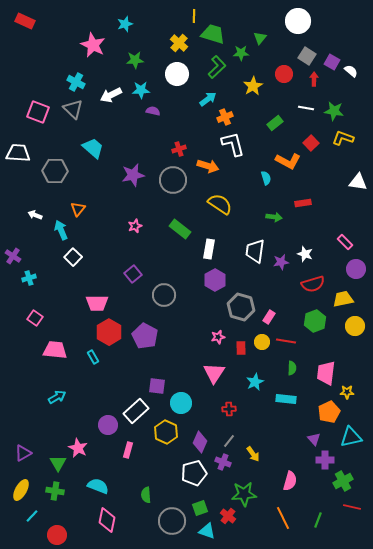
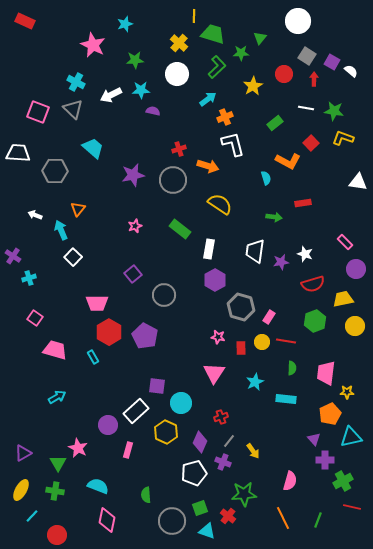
pink star at (218, 337): rotated 24 degrees clockwise
pink trapezoid at (55, 350): rotated 10 degrees clockwise
red cross at (229, 409): moved 8 px left, 8 px down; rotated 16 degrees counterclockwise
orange pentagon at (329, 412): moved 1 px right, 2 px down
yellow arrow at (253, 454): moved 3 px up
